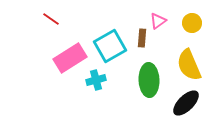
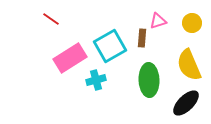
pink triangle: rotated 18 degrees clockwise
